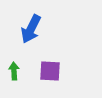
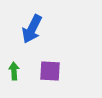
blue arrow: moved 1 px right
